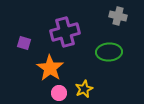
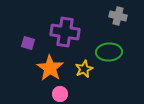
purple cross: rotated 24 degrees clockwise
purple square: moved 4 px right
yellow star: moved 20 px up
pink circle: moved 1 px right, 1 px down
